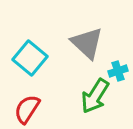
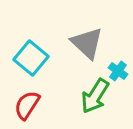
cyan square: moved 1 px right
cyan cross: rotated 36 degrees counterclockwise
red semicircle: moved 4 px up
